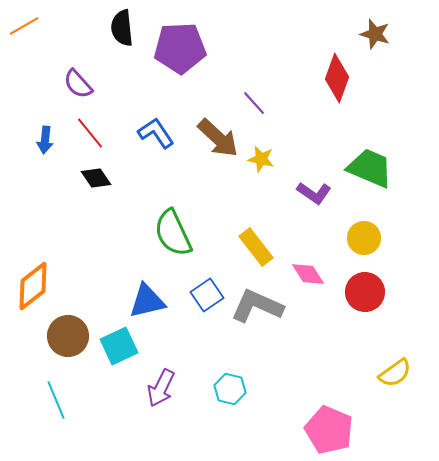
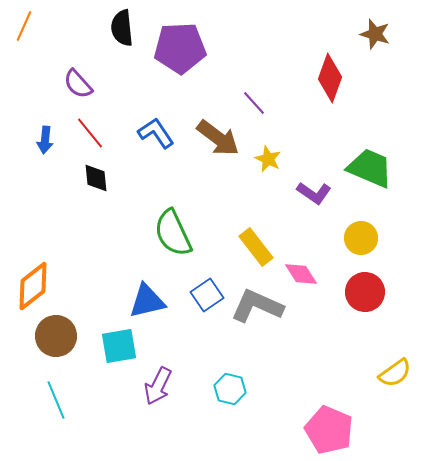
orange line: rotated 36 degrees counterclockwise
red diamond: moved 7 px left
brown arrow: rotated 6 degrees counterclockwise
yellow star: moved 7 px right; rotated 12 degrees clockwise
black diamond: rotated 28 degrees clockwise
yellow circle: moved 3 px left
pink diamond: moved 7 px left
brown circle: moved 12 px left
cyan square: rotated 15 degrees clockwise
purple arrow: moved 3 px left, 2 px up
